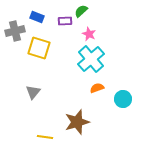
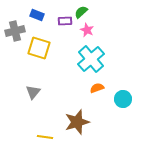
green semicircle: moved 1 px down
blue rectangle: moved 2 px up
pink star: moved 2 px left, 4 px up
